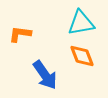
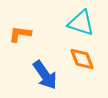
cyan triangle: rotated 28 degrees clockwise
orange diamond: moved 3 px down
